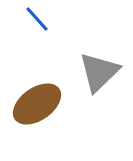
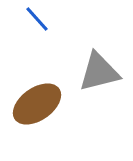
gray triangle: rotated 30 degrees clockwise
